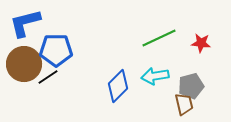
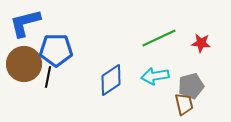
black line: rotated 45 degrees counterclockwise
blue diamond: moved 7 px left, 6 px up; rotated 12 degrees clockwise
